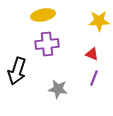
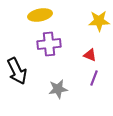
yellow ellipse: moved 3 px left
purple cross: moved 2 px right
red triangle: moved 2 px left, 1 px down
black arrow: rotated 44 degrees counterclockwise
gray star: rotated 18 degrees counterclockwise
